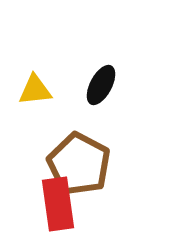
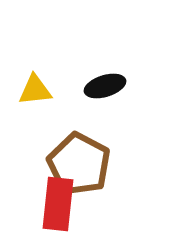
black ellipse: moved 4 px right, 1 px down; rotated 45 degrees clockwise
red rectangle: rotated 14 degrees clockwise
